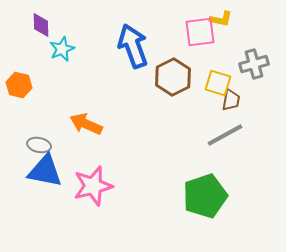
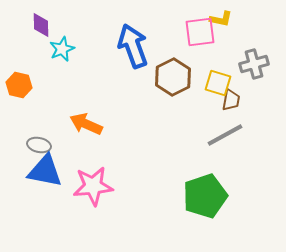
pink star: rotated 9 degrees clockwise
